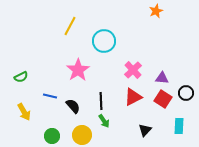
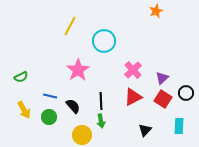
purple triangle: rotated 48 degrees counterclockwise
yellow arrow: moved 2 px up
green arrow: moved 3 px left; rotated 24 degrees clockwise
green circle: moved 3 px left, 19 px up
